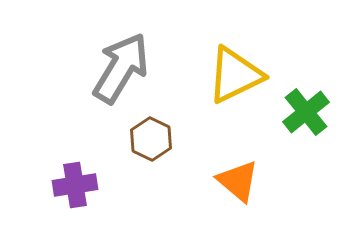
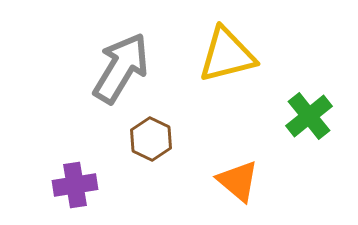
yellow triangle: moved 8 px left, 20 px up; rotated 12 degrees clockwise
green cross: moved 3 px right, 4 px down
